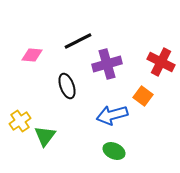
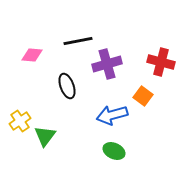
black line: rotated 16 degrees clockwise
red cross: rotated 12 degrees counterclockwise
